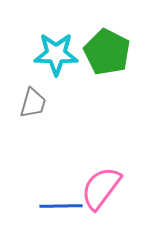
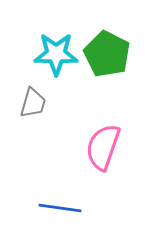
green pentagon: moved 2 px down
pink semicircle: moved 2 px right, 41 px up; rotated 18 degrees counterclockwise
blue line: moved 1 px left, 2 px down; rotated 9 degrees clockwise
